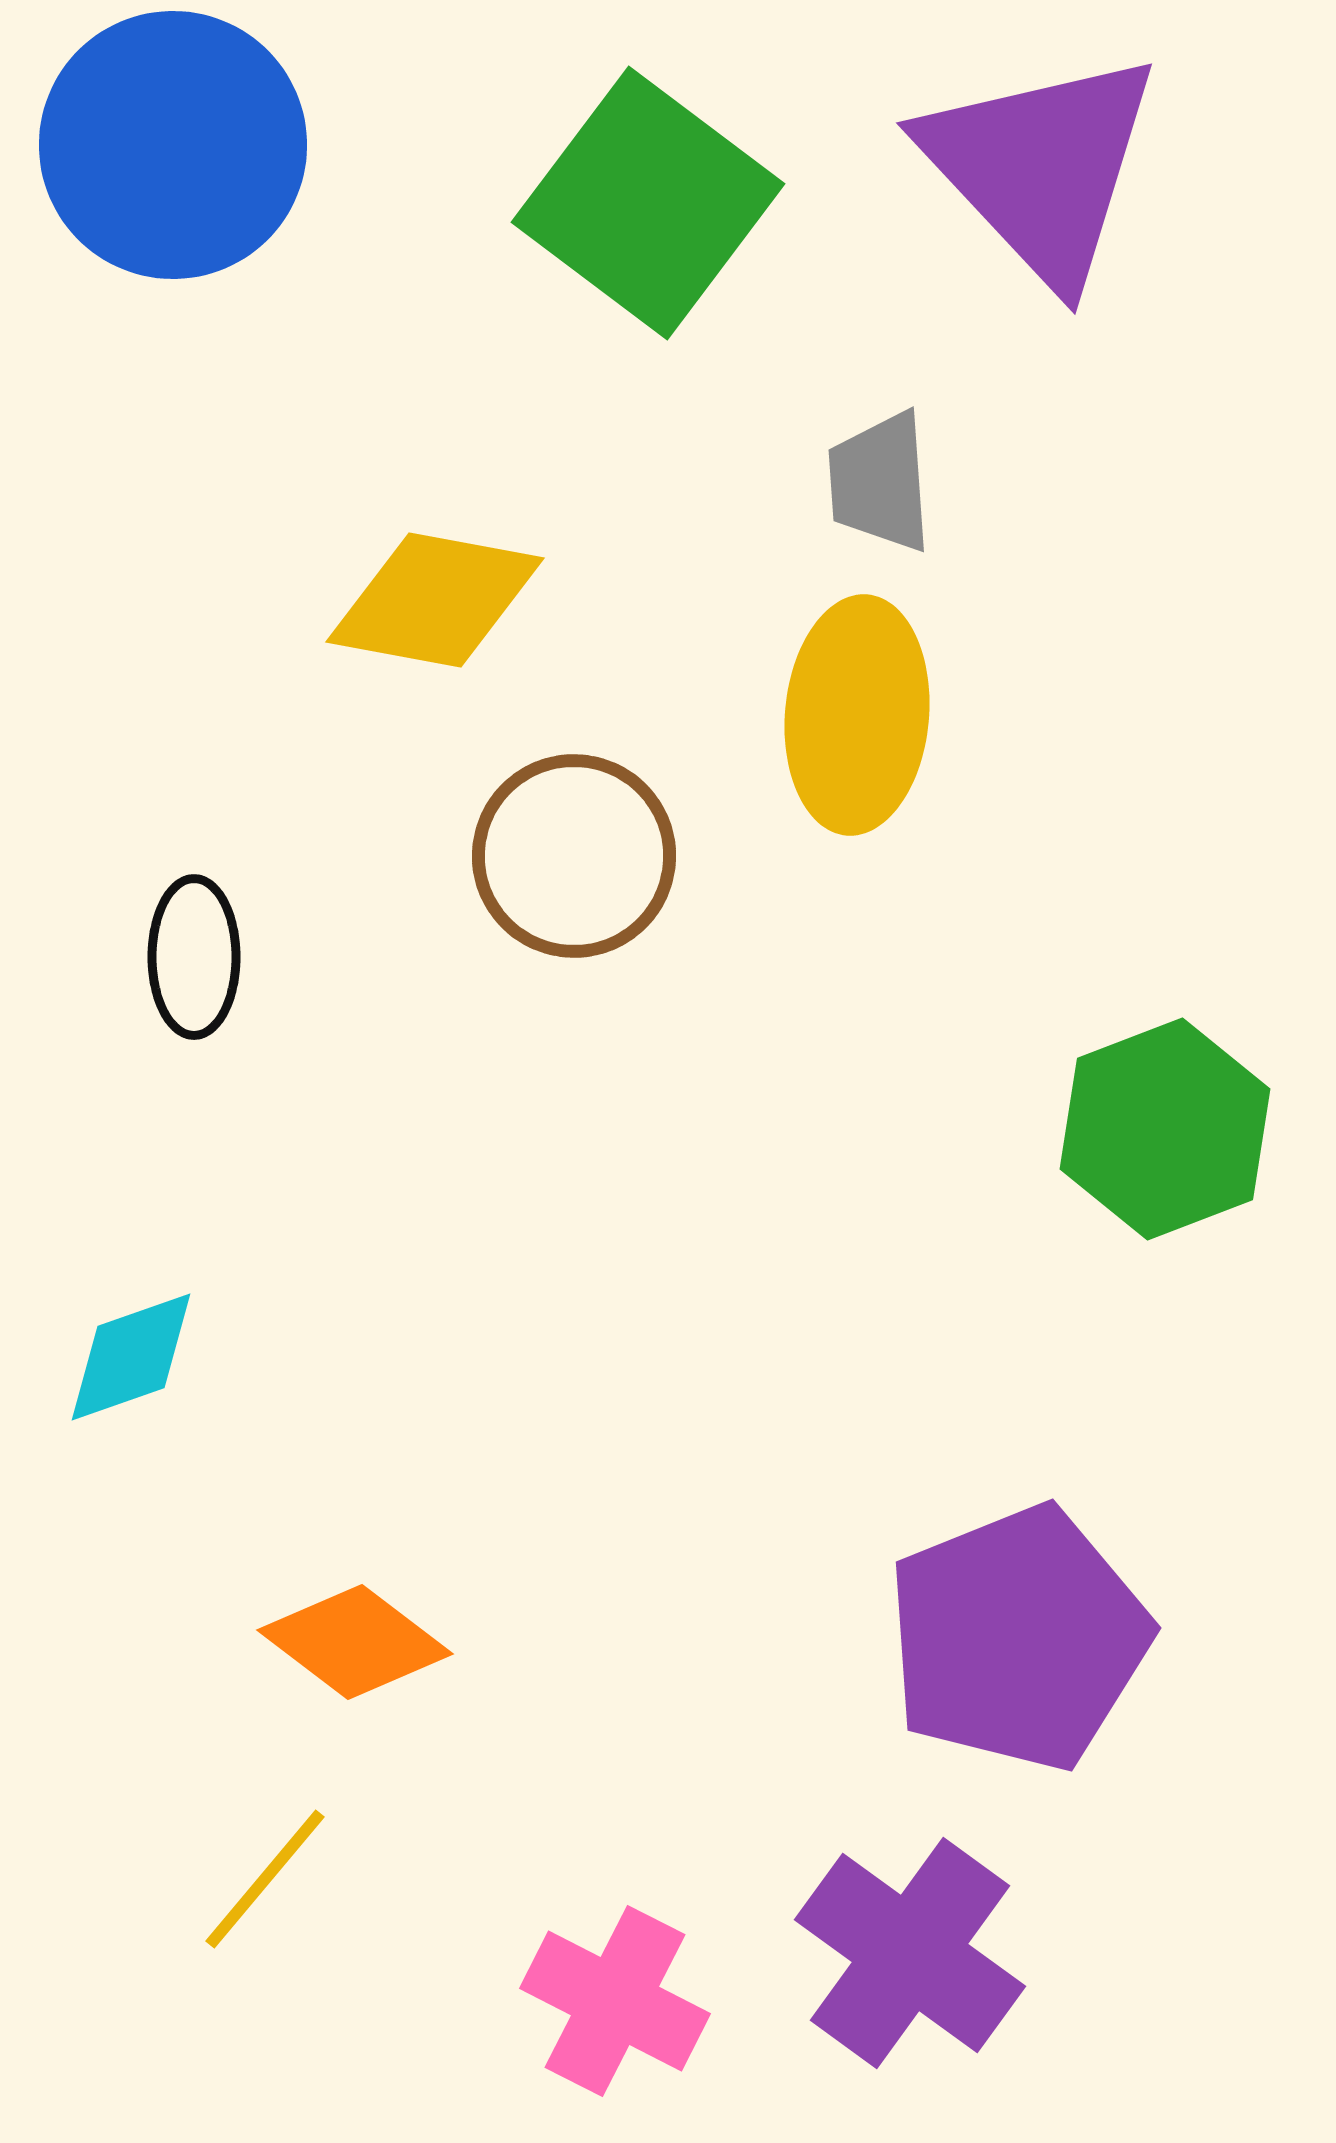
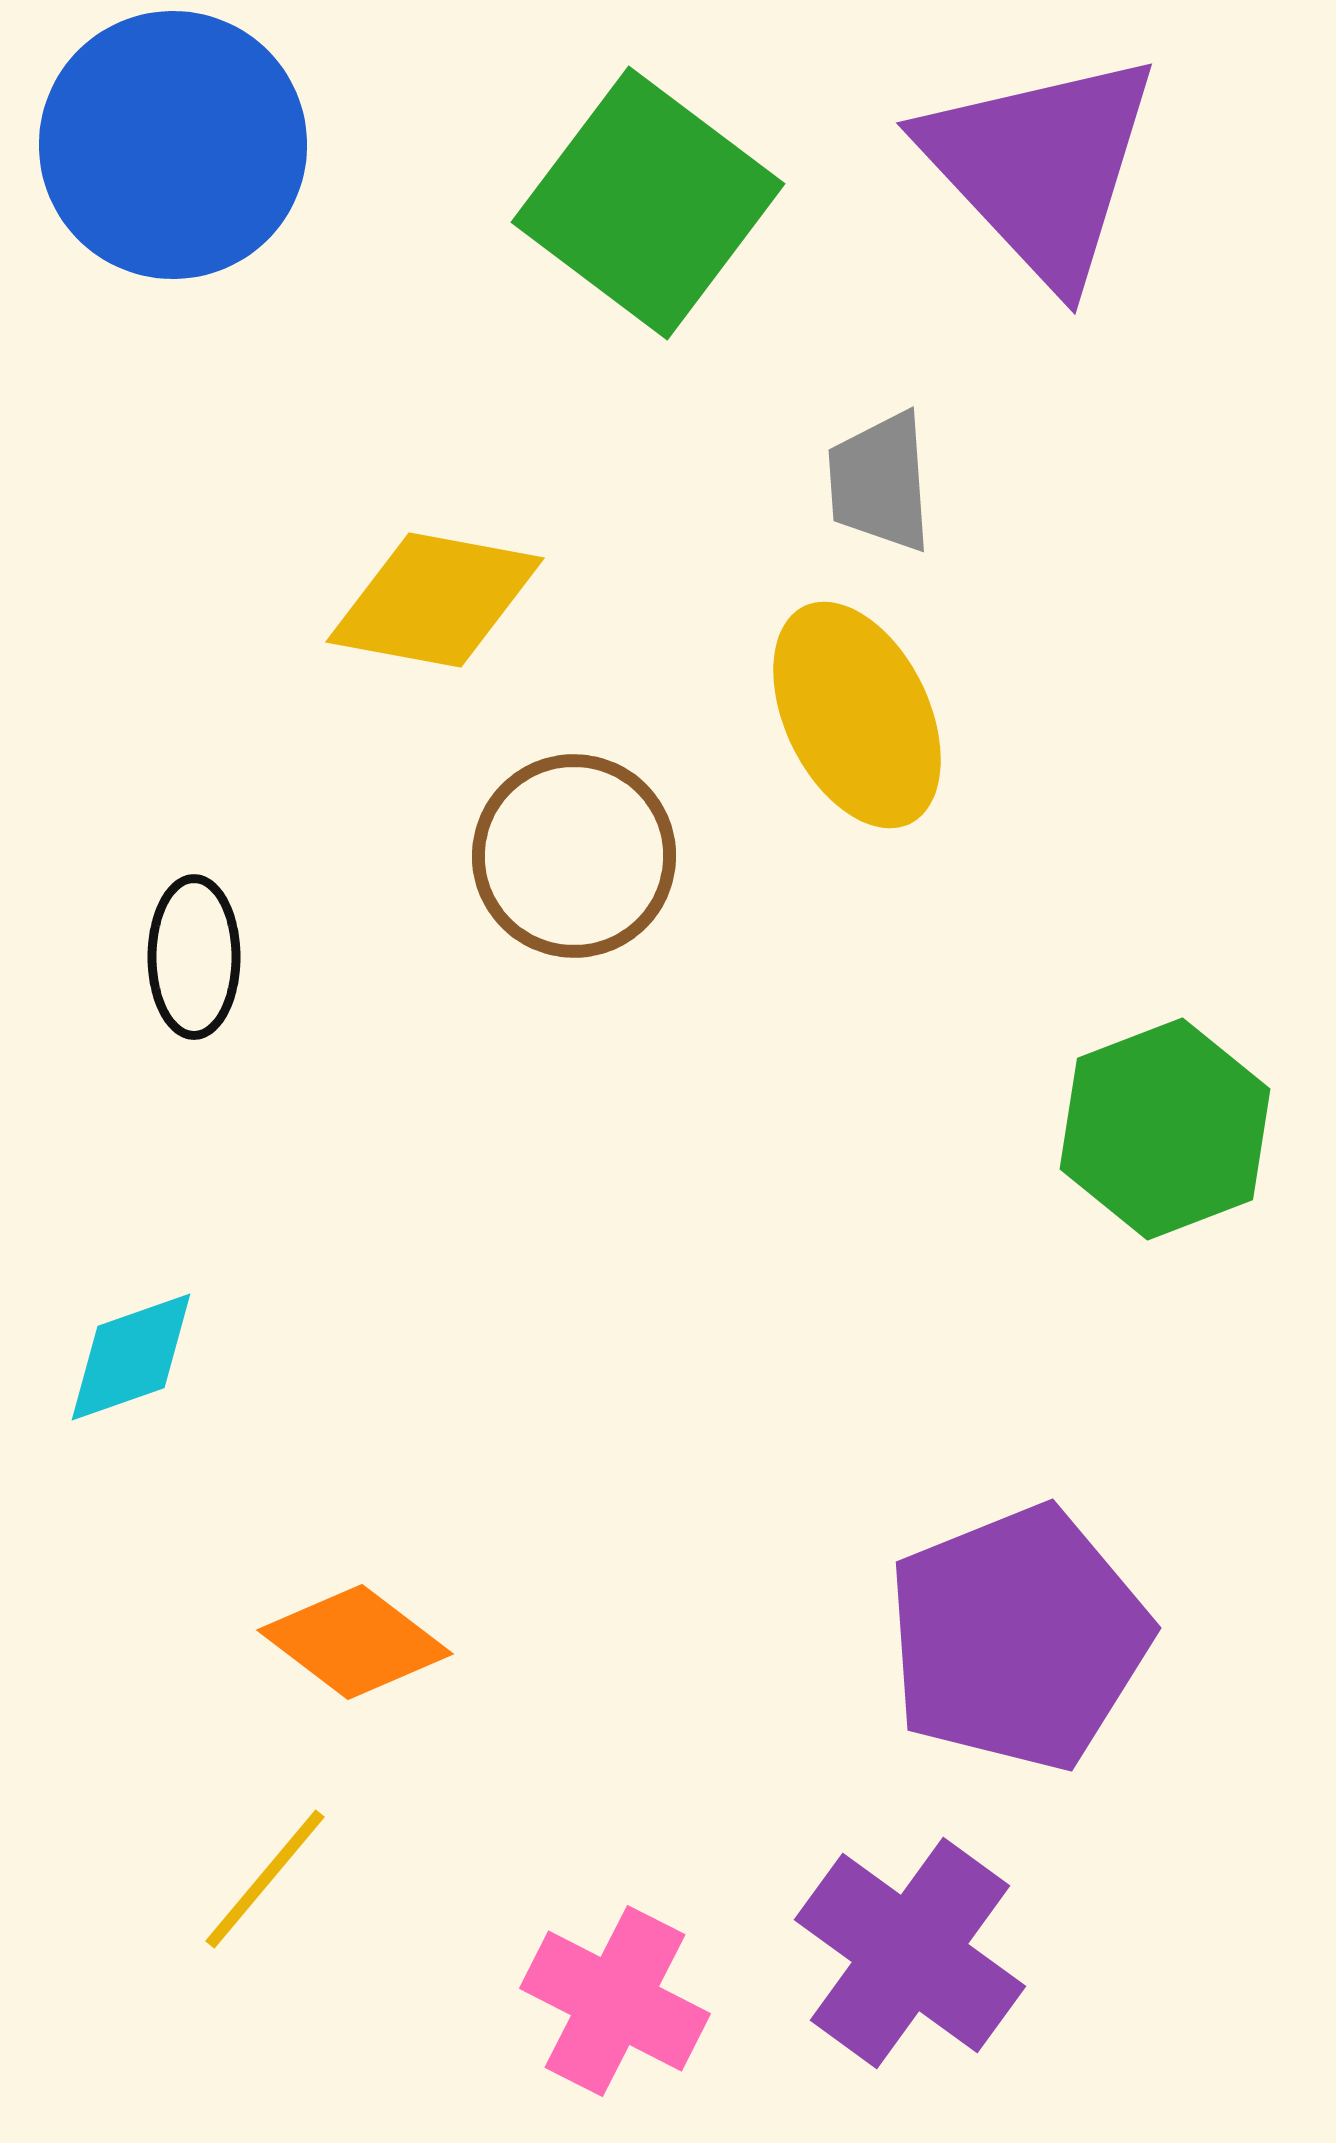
yellow ellipse: rotated 31 degrees counterclockwise
